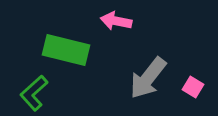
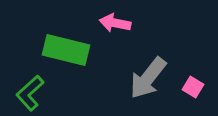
pink arrow: moved 1 px left, 2 px down
green L-shape: moved 4 px left
